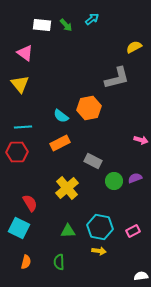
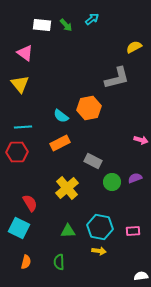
green circle: moved 2 px left, 1 px down
pink rectangle: rotated 24 degrees clockwise
